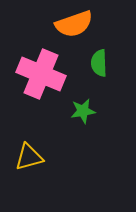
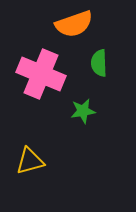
yellow triangle: moved 1 px right, 4 px down
